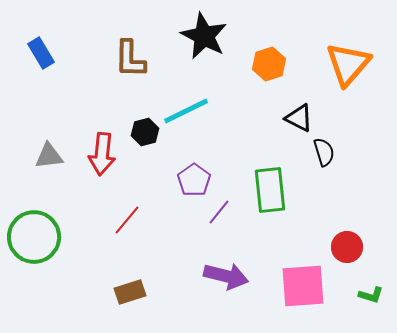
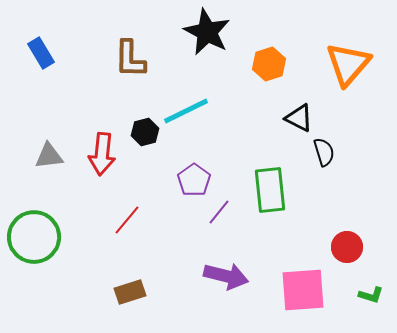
black star: moved 3 px right, 4 px up
pink square: moved 4 px down
